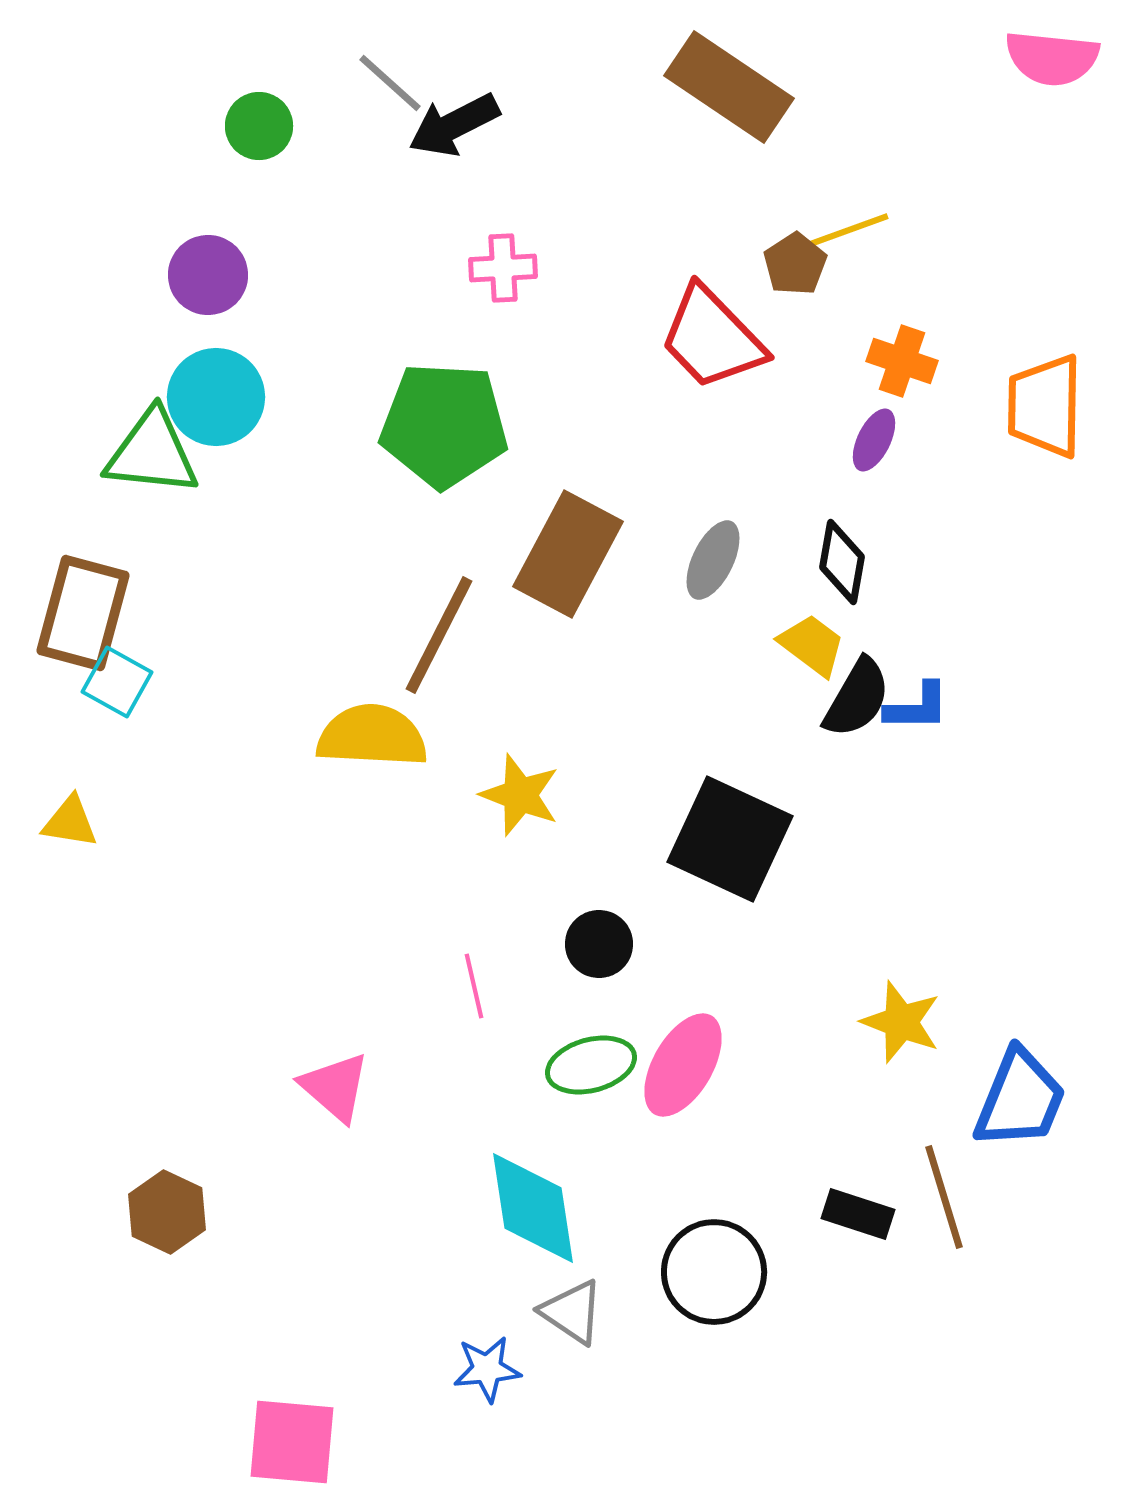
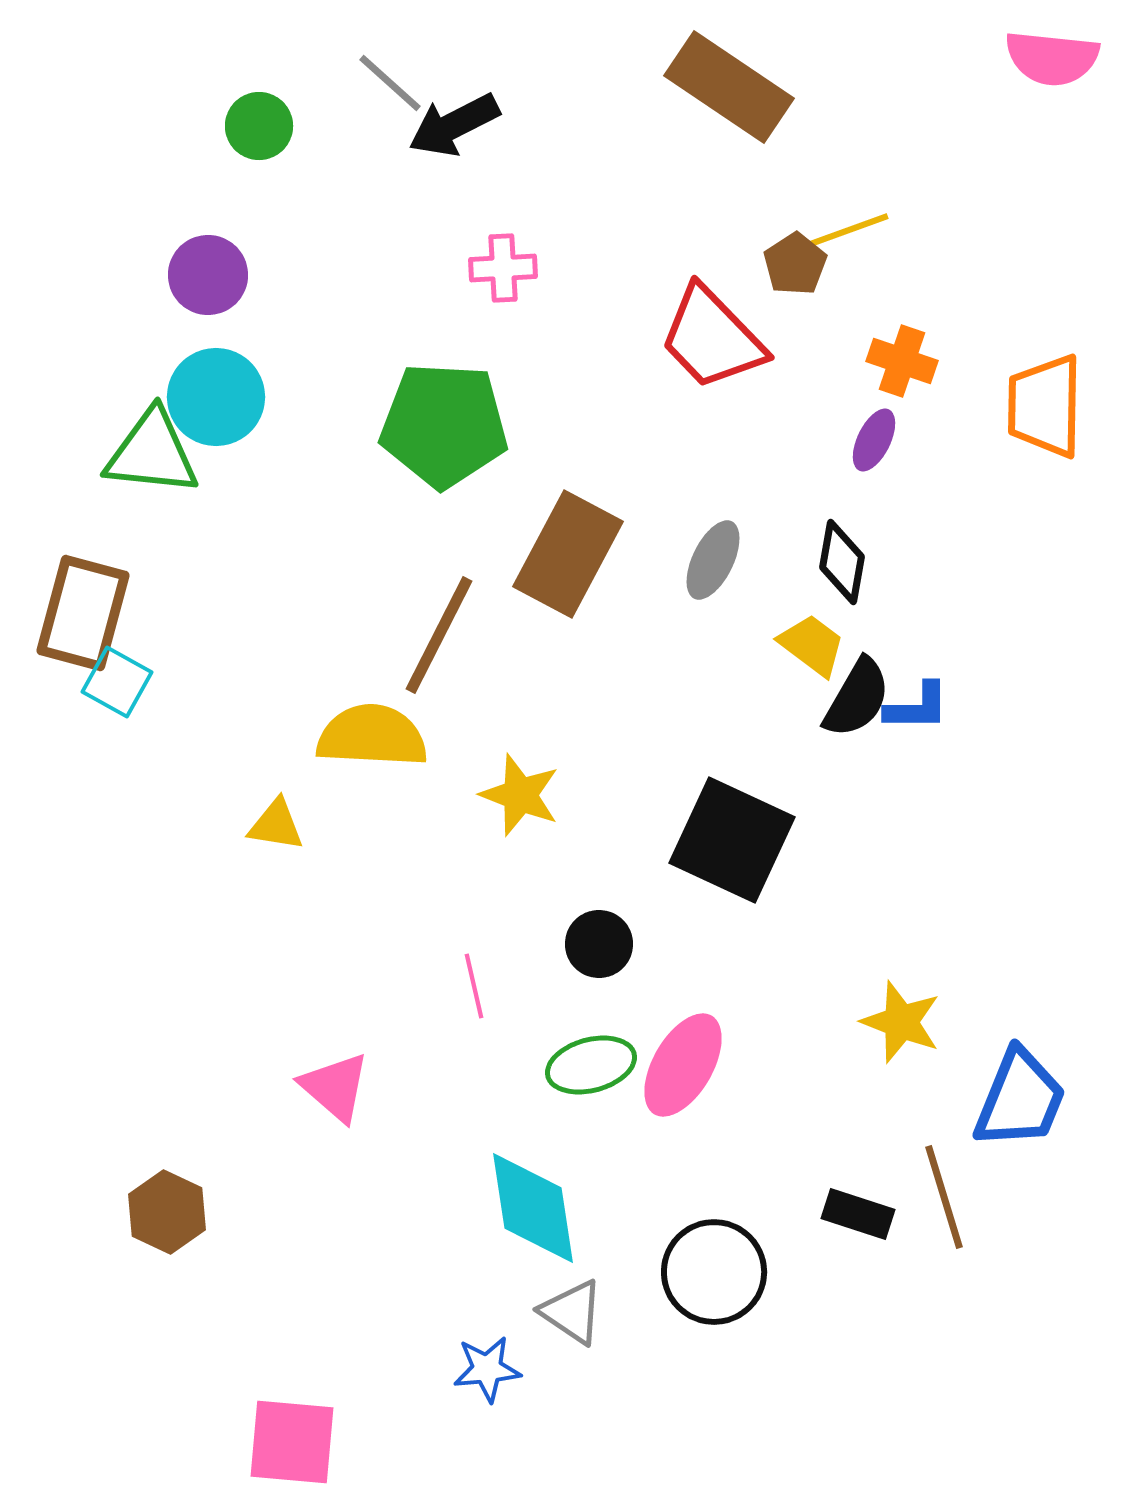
yellow triangle at (70, 822): moved 206 px right, 3 px down
black square at (730, 839): moved 2 px right, 1 px down
